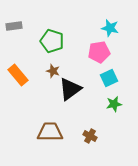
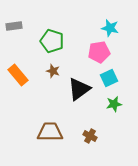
black triangle: moved 9 px right
